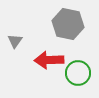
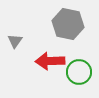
red arrow: moved 1 px right, 1 px down
green circle: moved 1 px right, 1 px up
